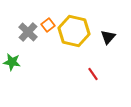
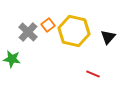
green star: moved 3 px up
red line: rotated 32 degrees counterclockwise
